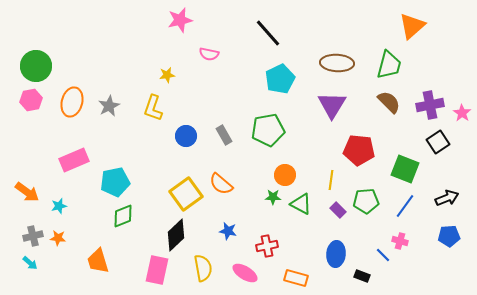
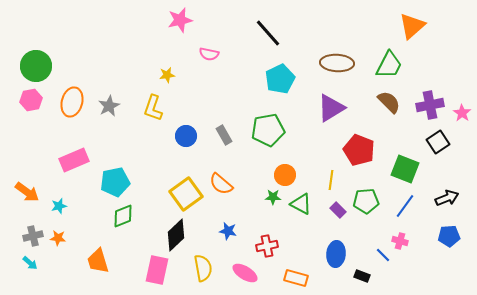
green trapezoid at (389, 65): rotated 12 degrees clockwise
purple triangle at (332, 105): moved 1 px left, 3 px down; rotated 28 degrees clockwise
red pentagon at (359, 150): rotated 16 degrees clockwise
